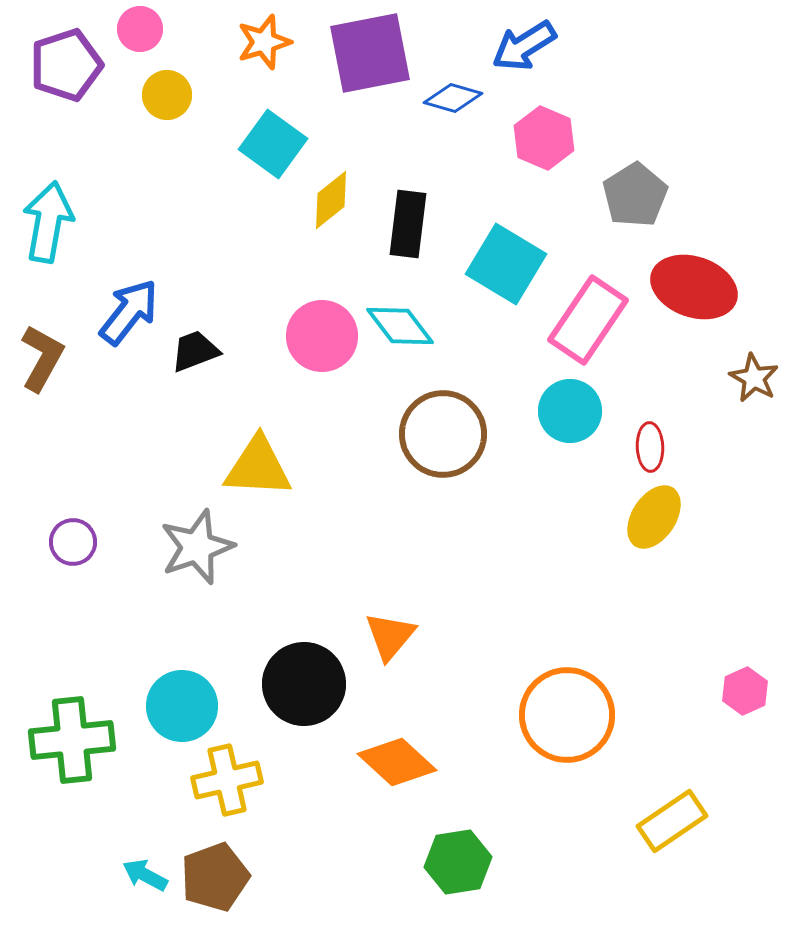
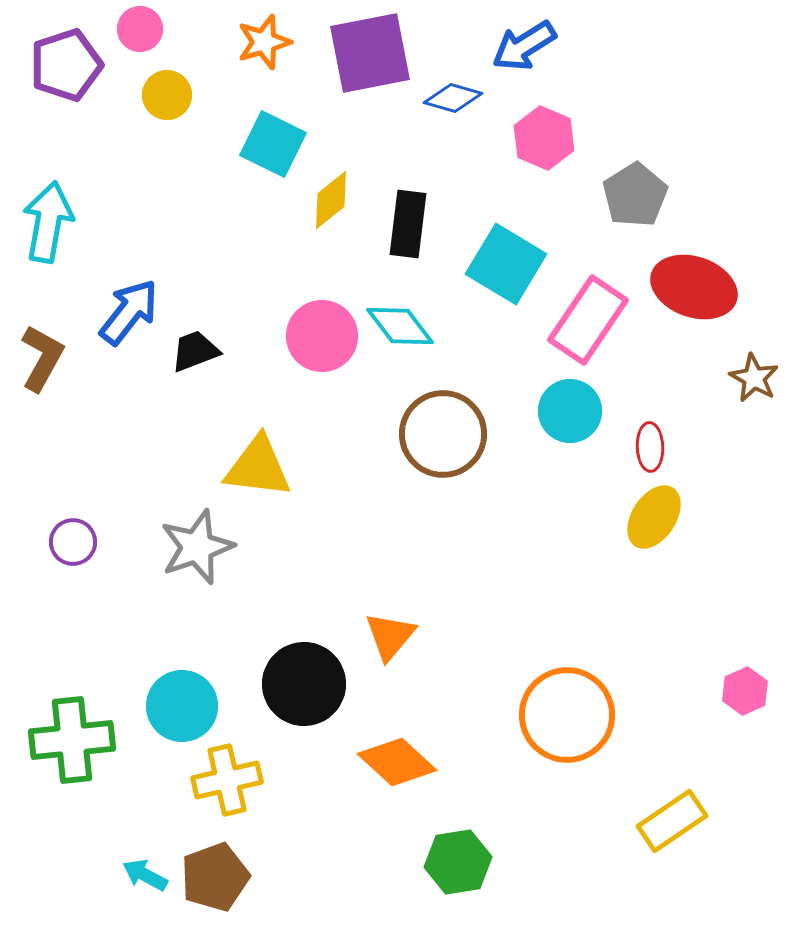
cyan square at (273, 144): rotated 10 degrees counterclockwise
yellow triangle at (258, 467): rotated 4 degrees clockwise
